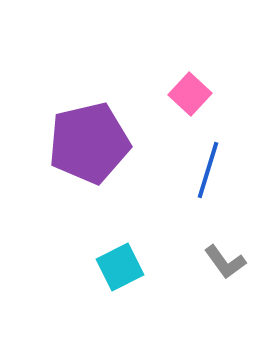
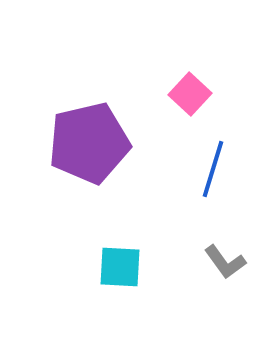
blue line: moved 5 px right, 1 px up
cyan square: rotated 30 degrees clockwise
